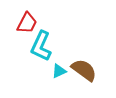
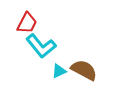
cyan L-shape: rotated 64 degrees counterclockwise
brown semicircle: rotated 8 degrees counterclockwise
